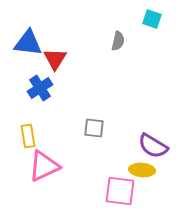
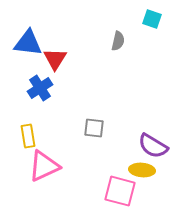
pink square: rotated 8 degrees clockwise
